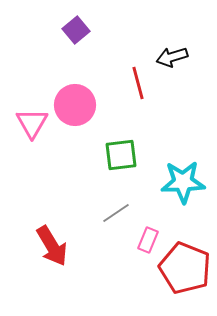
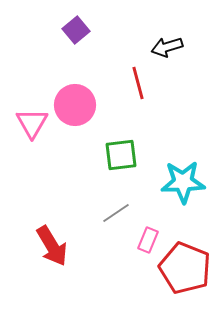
black arrow: moved 5 px left, 10 px up
